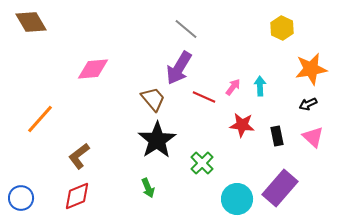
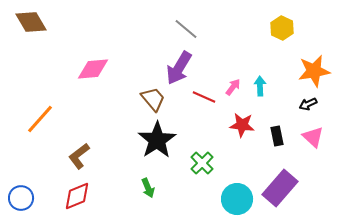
orange star: moved 3 px right, 2 px down
